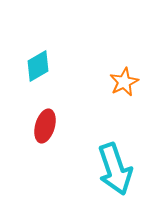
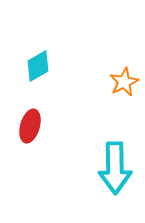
red ellipse: moved 15 px left
cyan arrow: moved 1 px up; rotated 18 degrees clockwise
